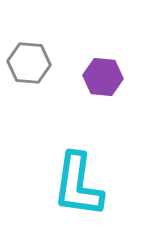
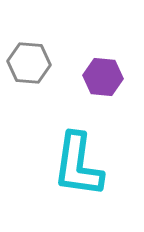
cyan L-shape: moved 20 px up
